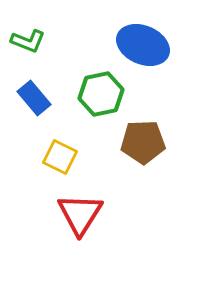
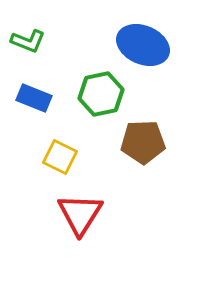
blue rectangle: rotated 28 degrees counterclockwise
